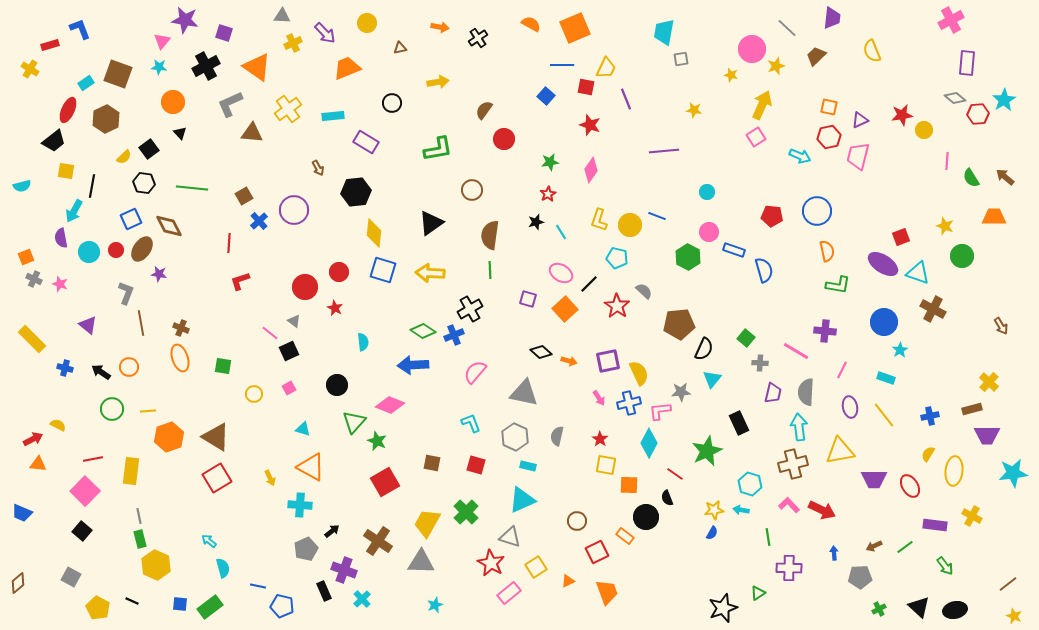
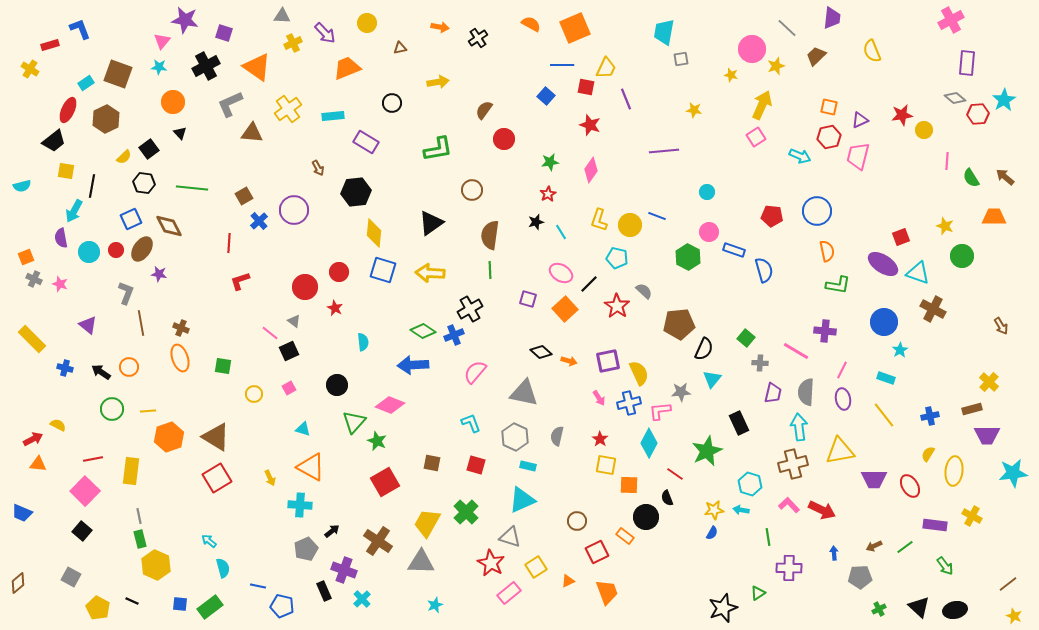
purple ellipse at (850, 407): moved 7 px left, 8 px up
